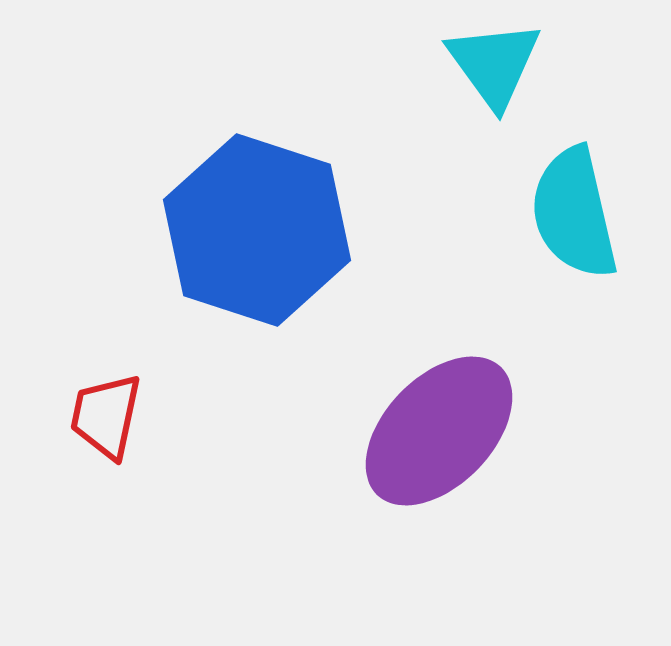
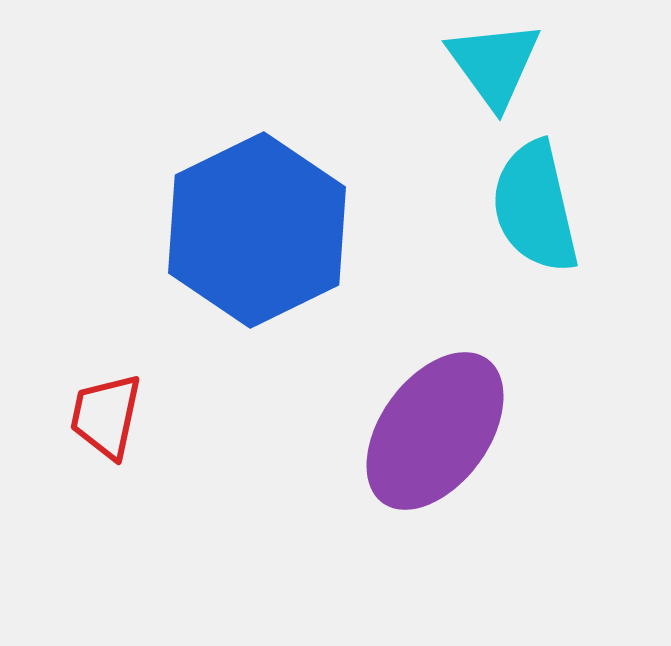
cyan semicircle: moved 39 px left, 6 px up
blue hexagon: rotated 16 degrees clockwise
purple ellipse: moved 4 px left; rotated 8 degrees counterclockwise
